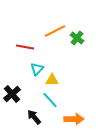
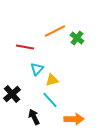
yellow triangle: rotated 16 degrees counterclockwise
black arrow: rotated 14 degrees clockwise
